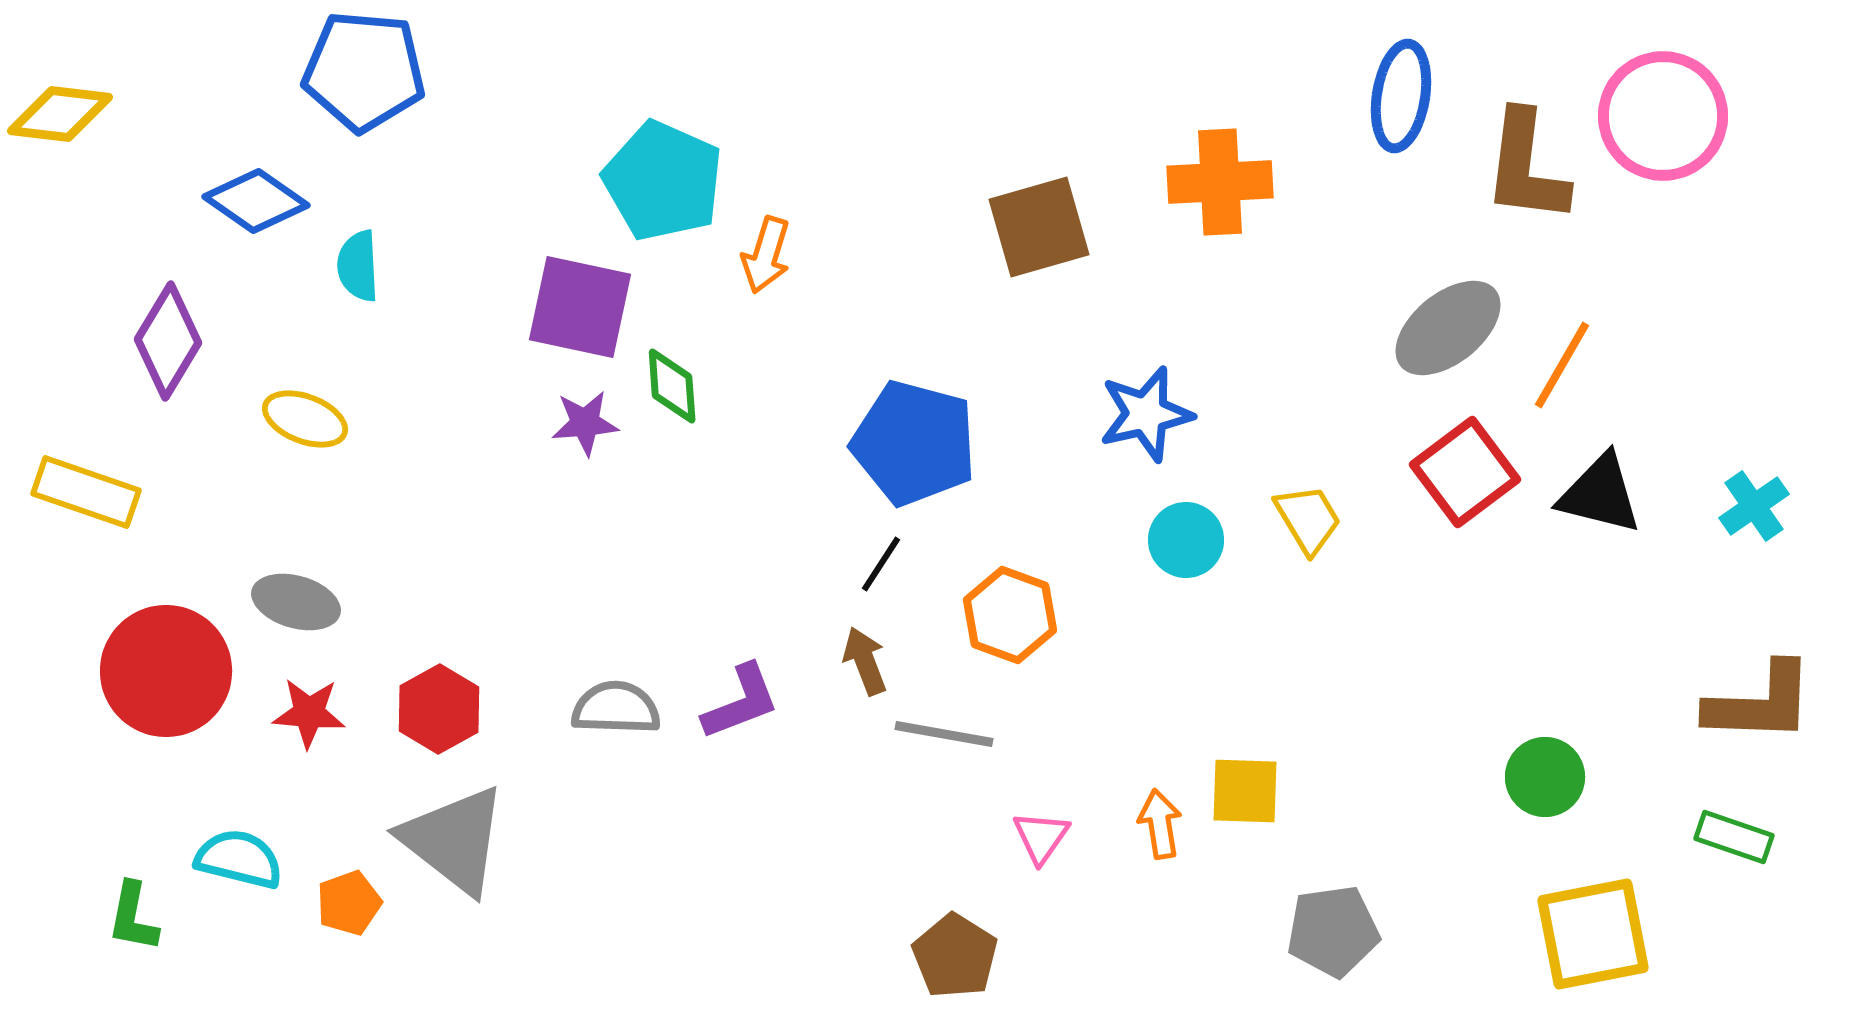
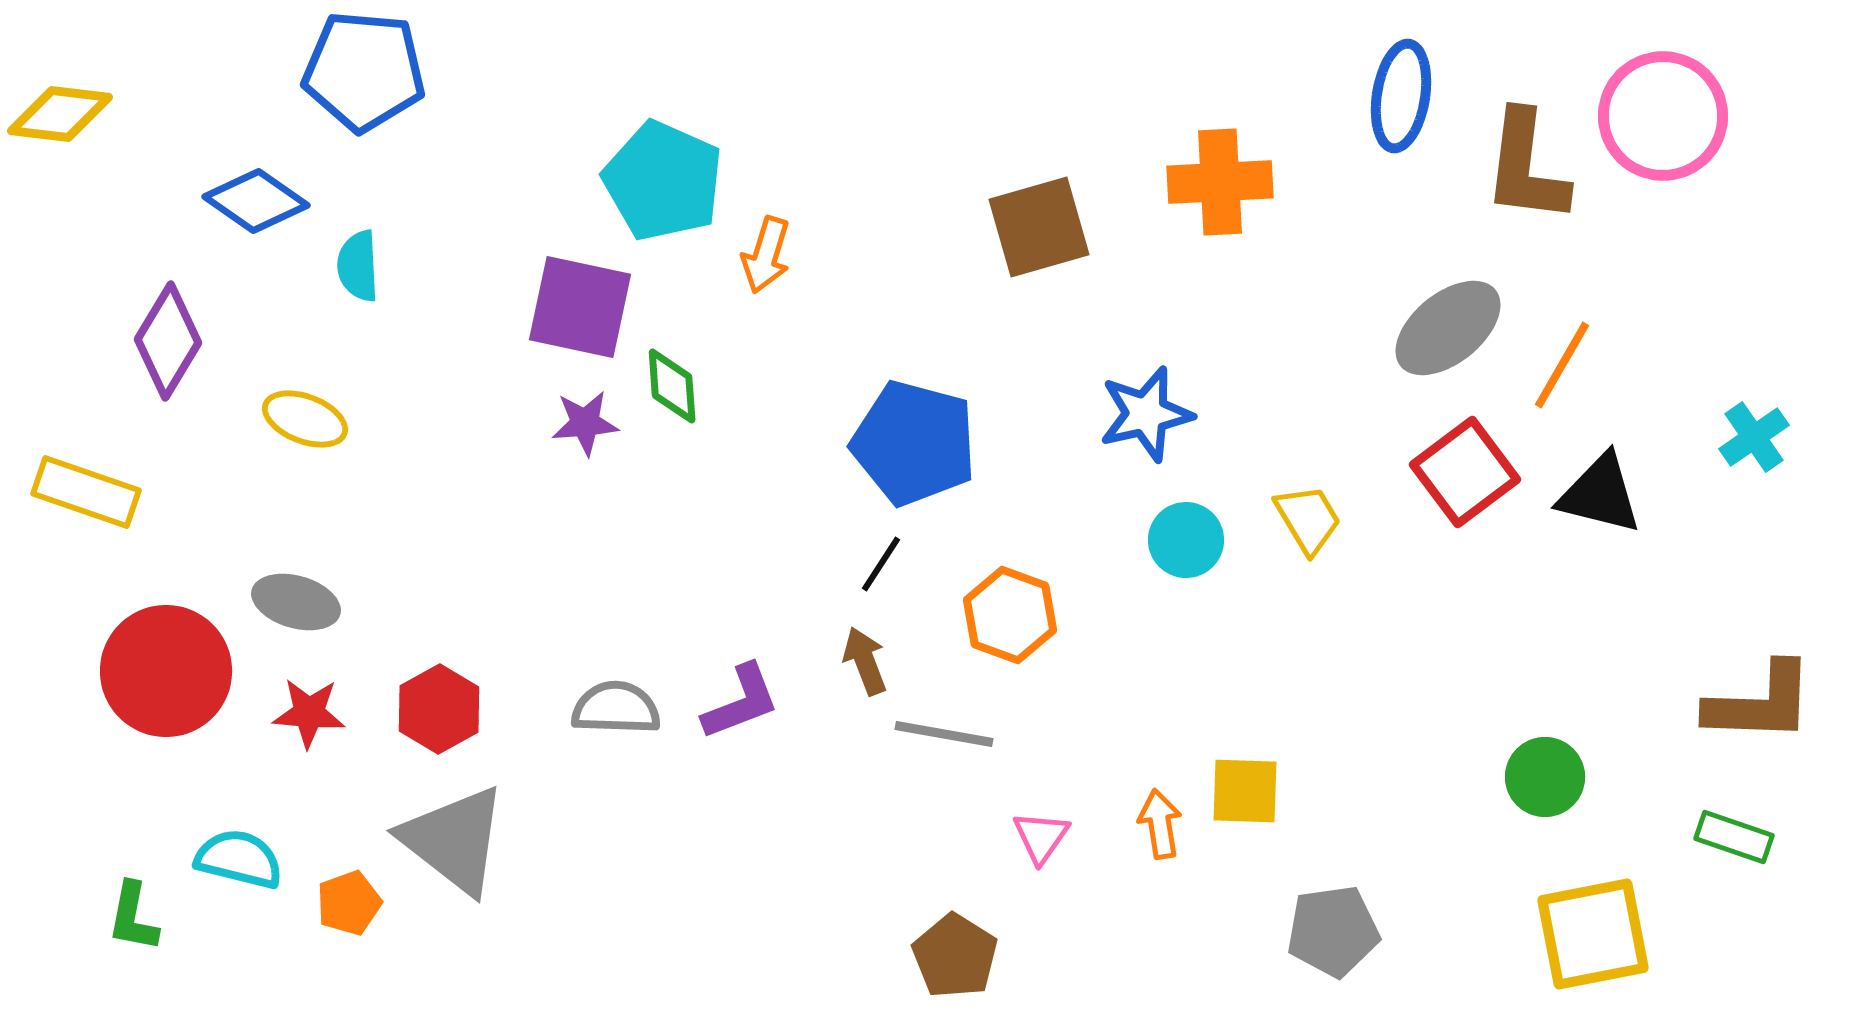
cyan cross at (1754, 506): moved 69 px up
